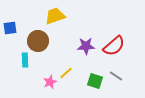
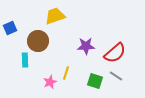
blue square: rotated 16 degrees counterclockwise
red semicircle: moved 1 px right, 7 px down
yellow line: rotated 32 degrees counterclockwise
